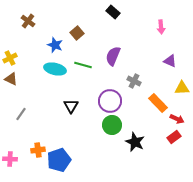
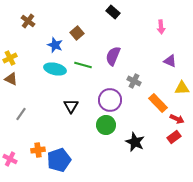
purple circle: moved 1 px up
green circle: moved 6 px left
pink cross: rotated 24 degrees clockwise
